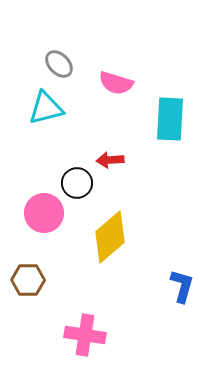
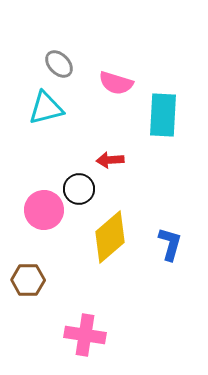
cyan rectangle: moved 7 px left, 4 px up
black circle: moved 2 px right, 6 px down
pink circle: moved 3 px up
blue L-shape: moved 12 px left, 42 px up
